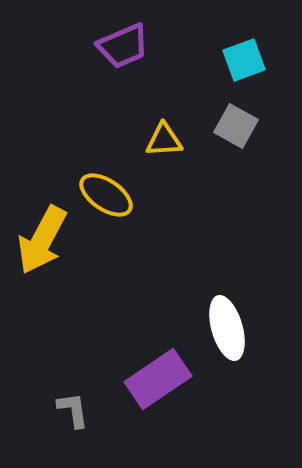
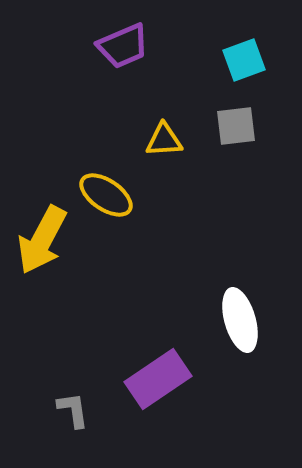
gray square: rotated 36 degrees counterclockwise
white ellipse: moved 13 px right, 8 px up
